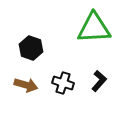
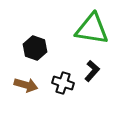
green triangle: moved 2 px left, 1 px down; rotated 12 degrees clockwise
black hexagon: moved 4 px right
black L-shape: moved 7 px left, 10 px up
